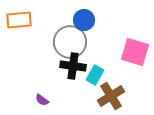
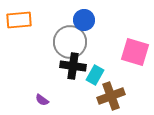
brown cross: rotated 12 degrees clockwise
